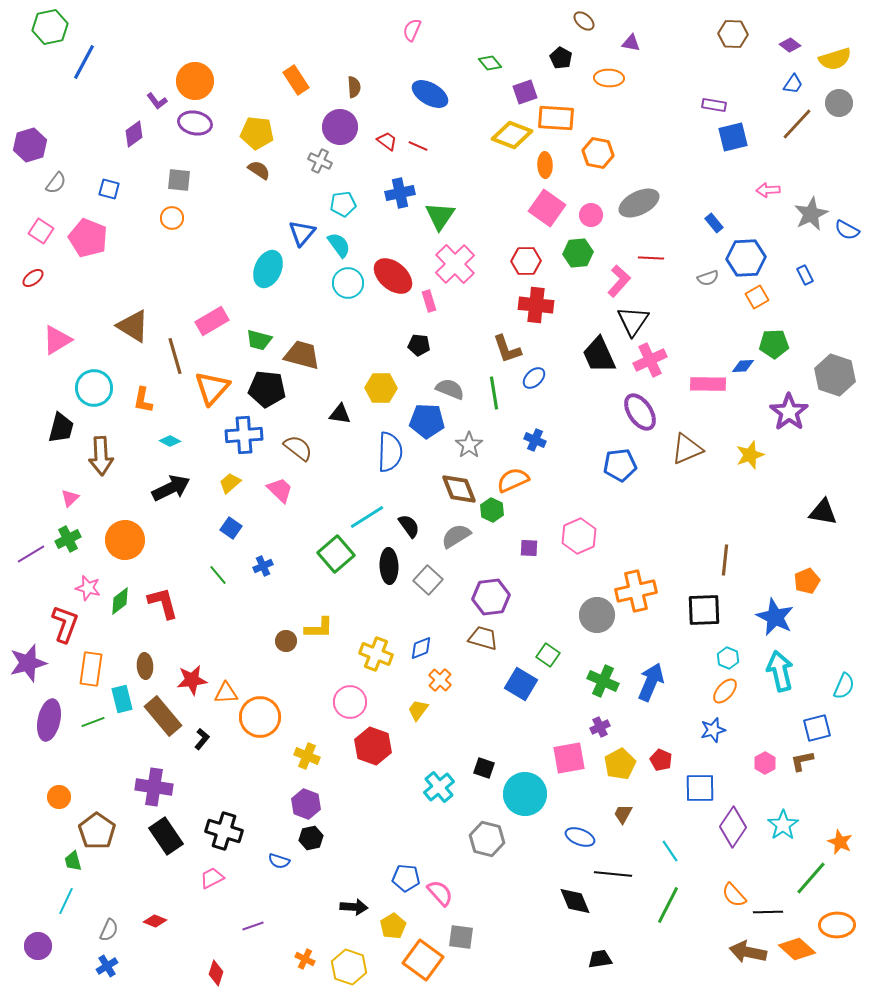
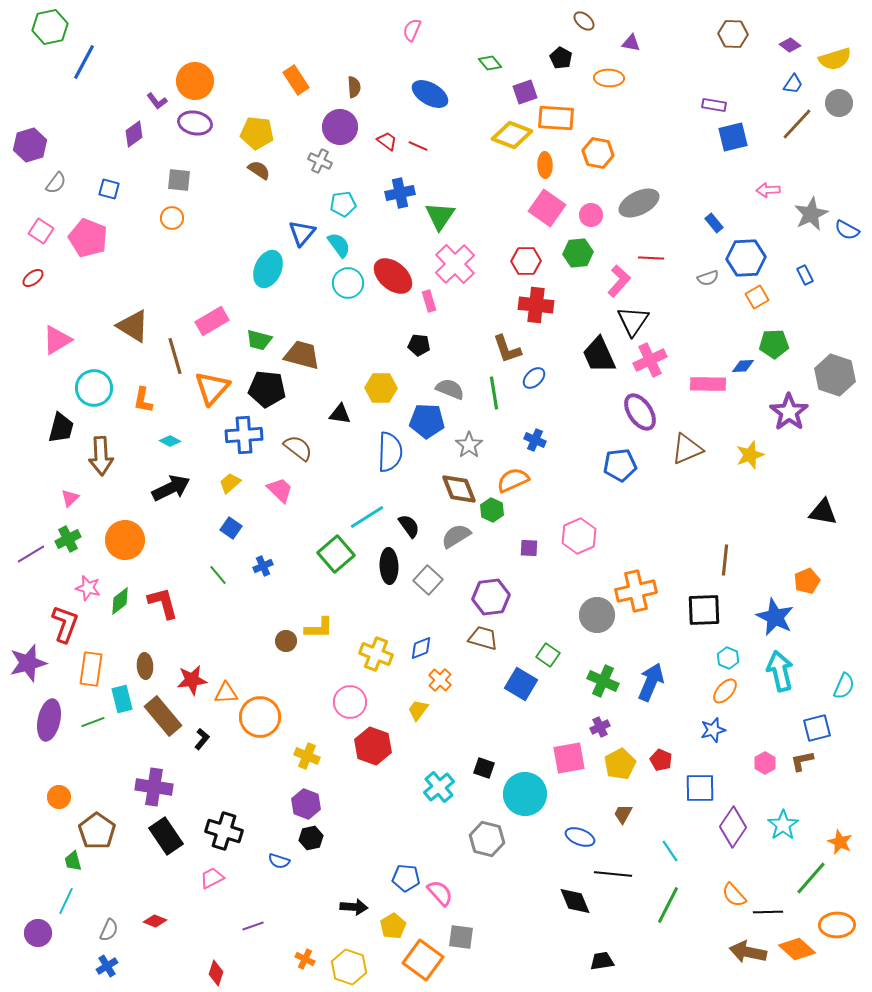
purple circle at (38, 946): moved 13 px up
black trapezoid at (600, 959): moved 2 px right, 2 px down
